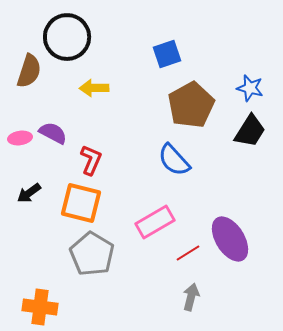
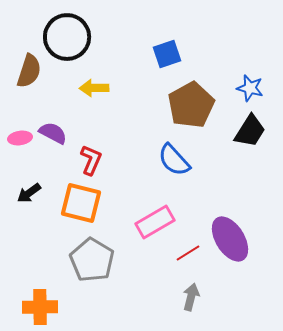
gray pentagon: moved 6 px down
orange cross: rotated 8 degrees counterclockwise
